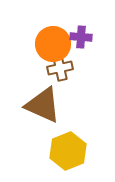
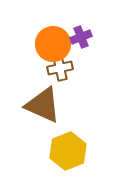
purple cross: rotated 25 degrees counterclockwise
